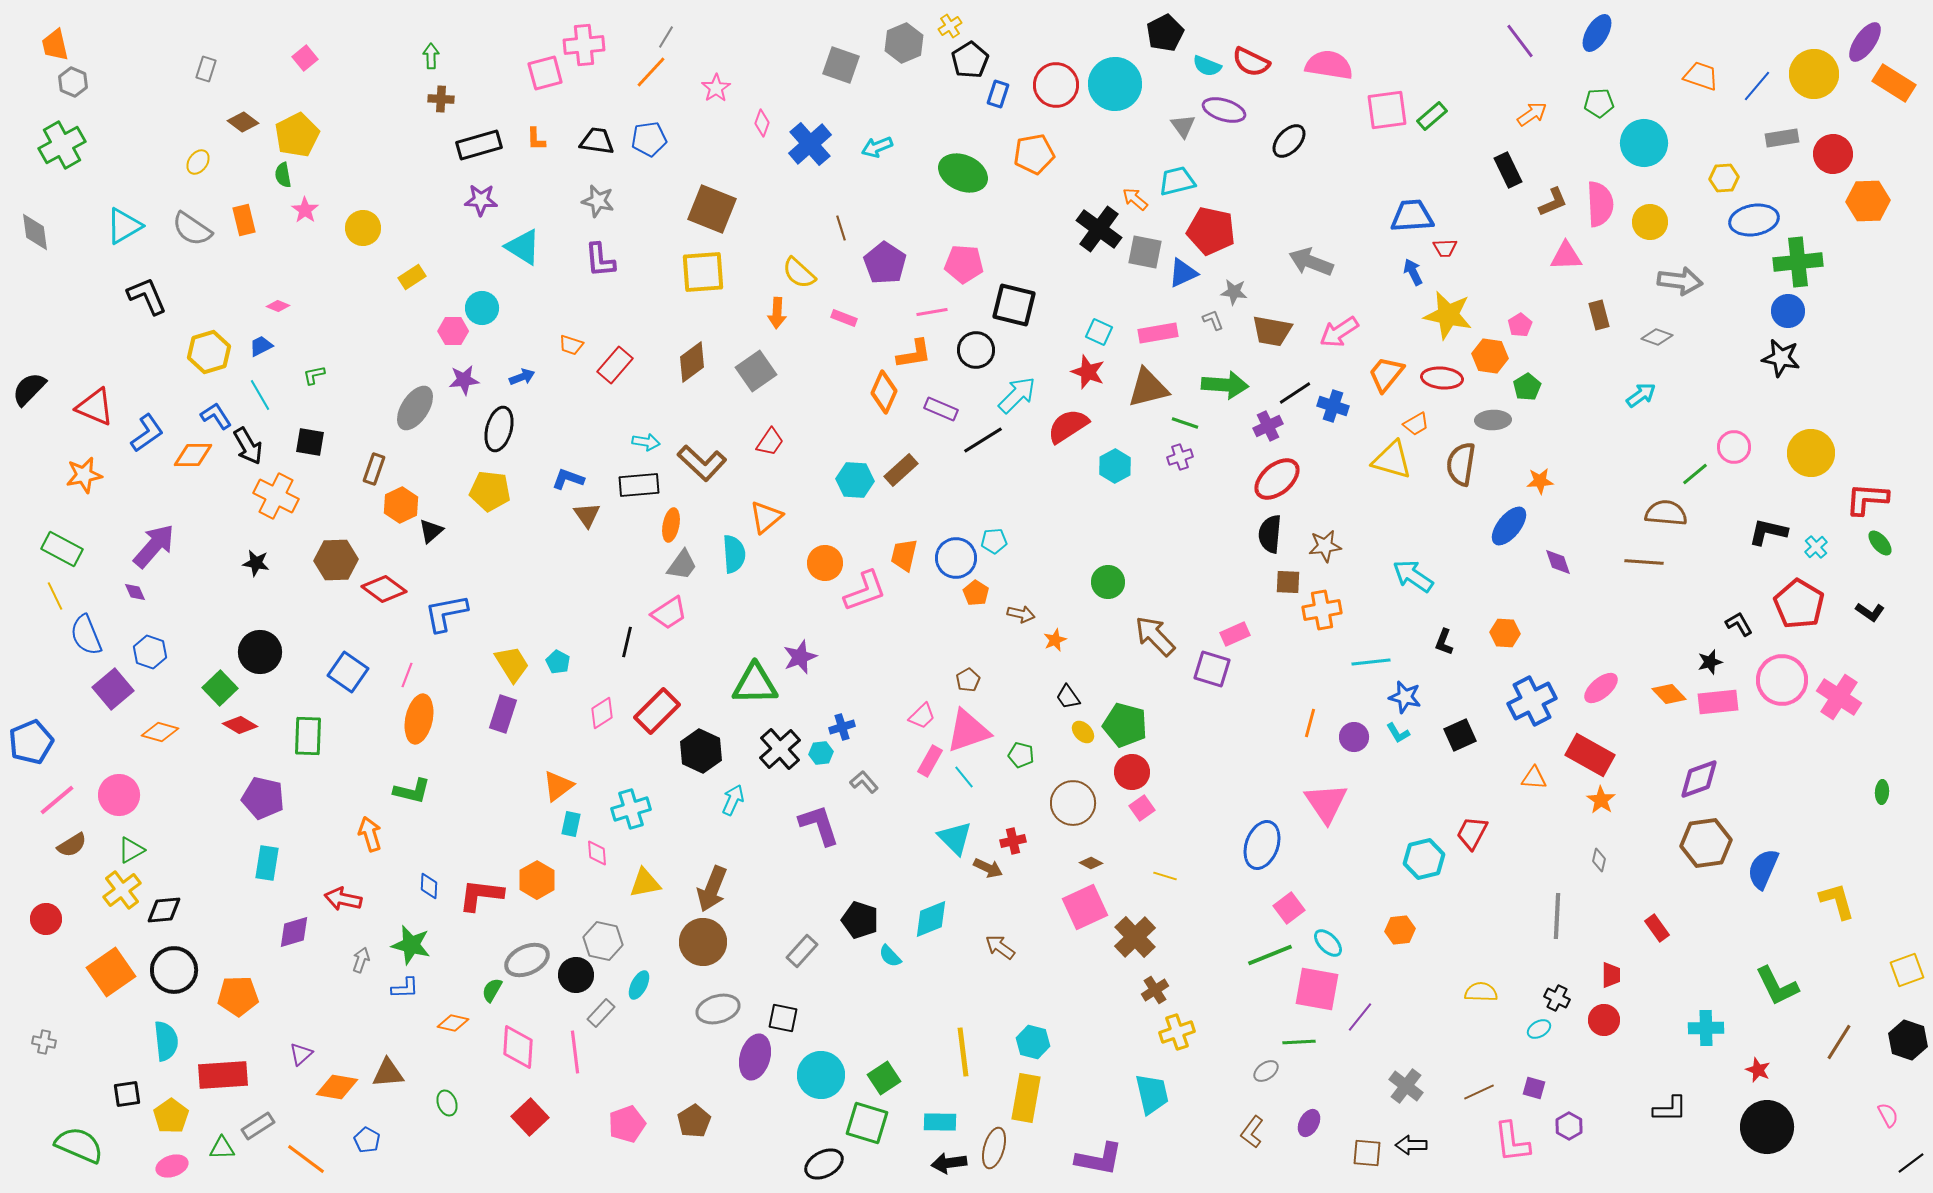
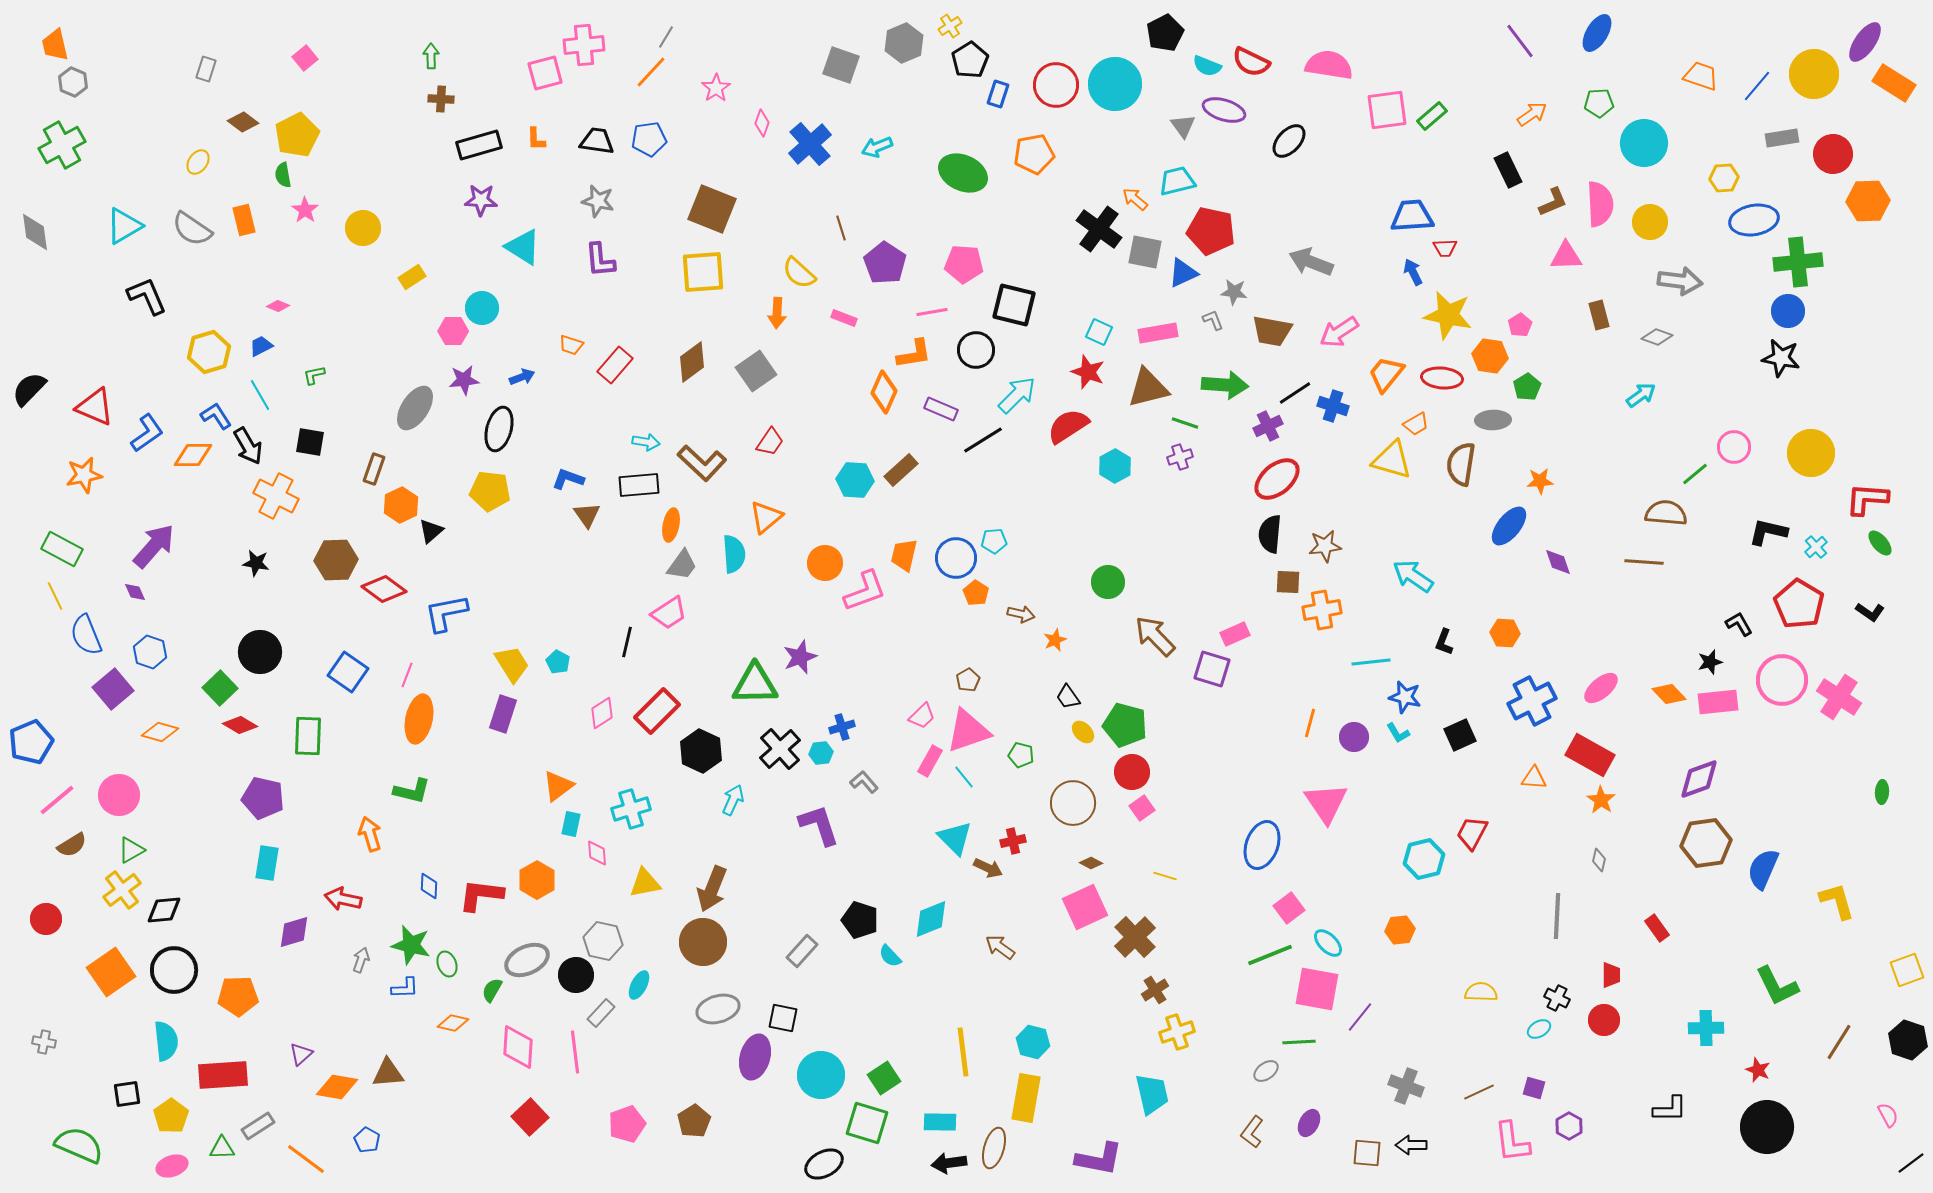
gray cross at (1406, 1086): rotated 16 degrees counterclockwise
green ellipse at (447, 1103): moved 139 px up
